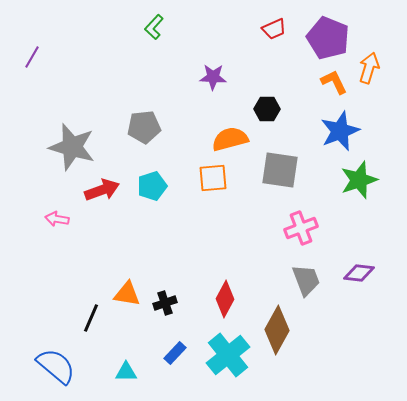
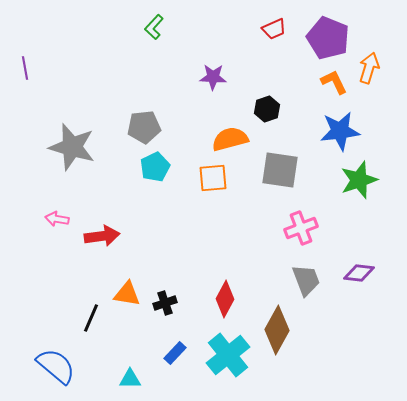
purple line: moved 7 px left, 11 px down; rotated 40 degrees counterclockwise
black hexagon: rotated 20 degrees counterclockwise
blue star: rotated 15 degrees clockwise
cyan pentagon: moved 3 px right, 19 px up; rotated 8 degrees counterclockwise
red arrow: moved 46 px down; rotated 12 degrees clockwise
cyan triangle: moved 4 px right, 7 px down
